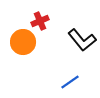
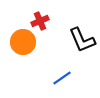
black L-shape: rotated 16 degrees clockwise
blue line: moved 8 px left, 4 px up
